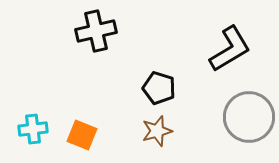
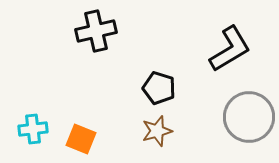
orange square: moved 1 px left, 4 px down
